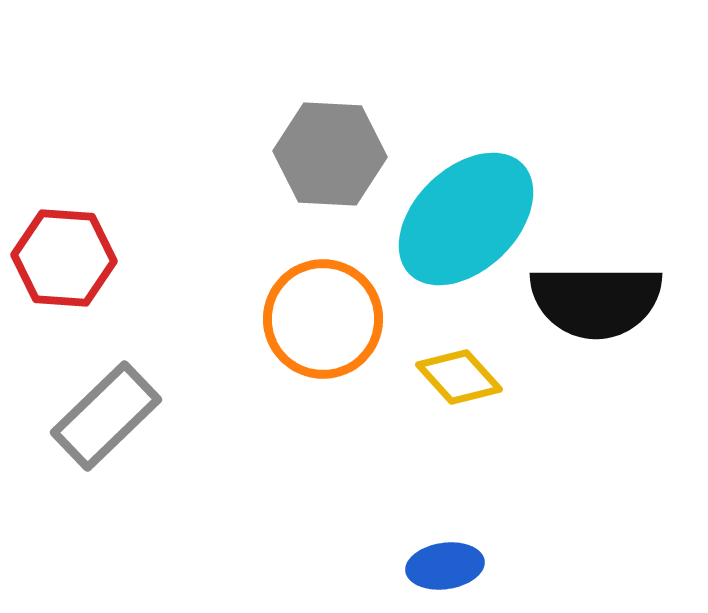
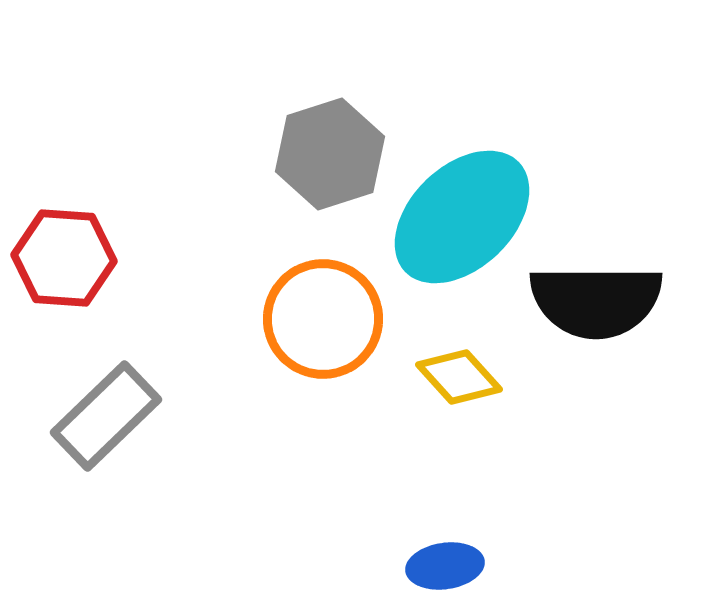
gray hexagon: rotated 21 degrees counterclockwise
cyan ellipse: moved 4 px left, 2 px up
